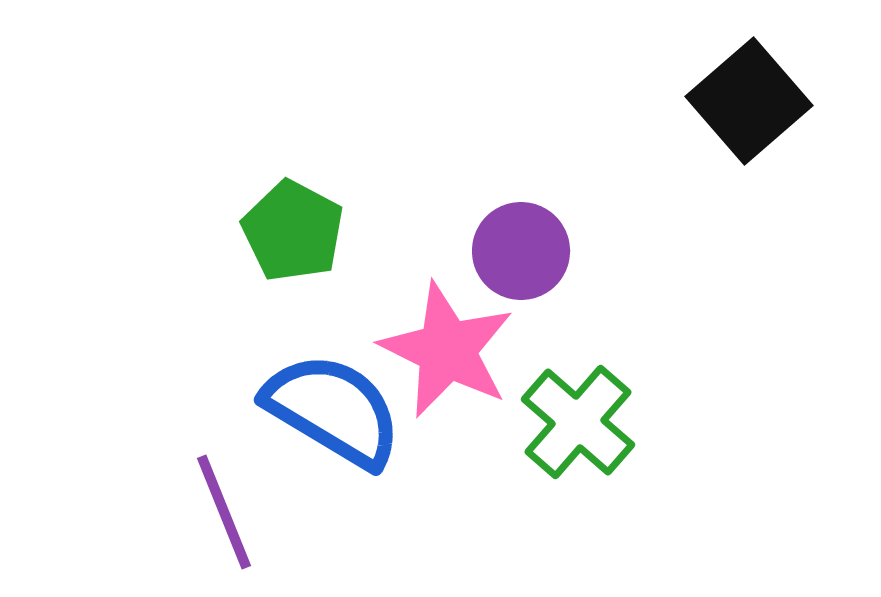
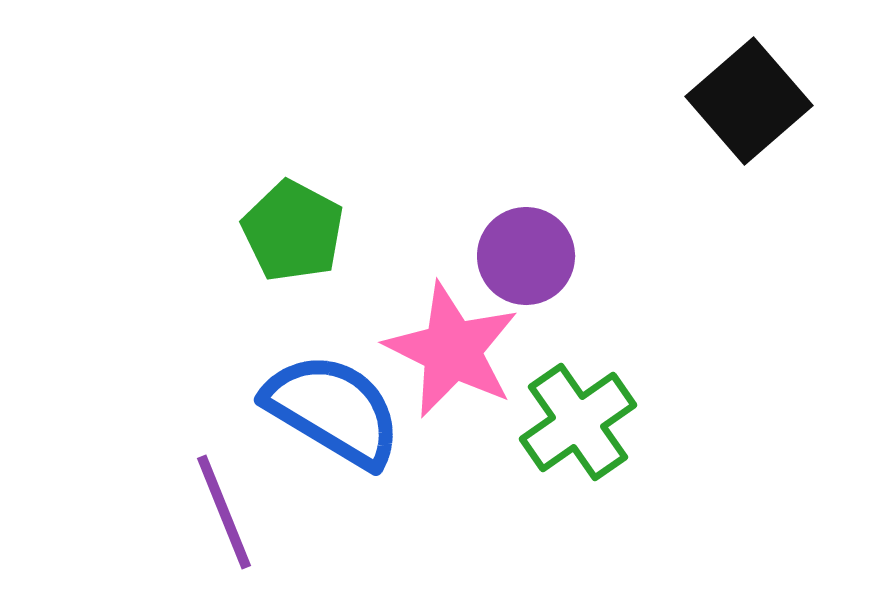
purple circle: moved 5 px right, 5 px down
pink star: moved 5 px right
green cross: rotated 14 degrees clockwise
